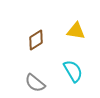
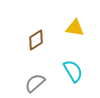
yellow triangle: moved 1 px left, 3 px up
gray semicircle: rotated 100 degrees clockwise
